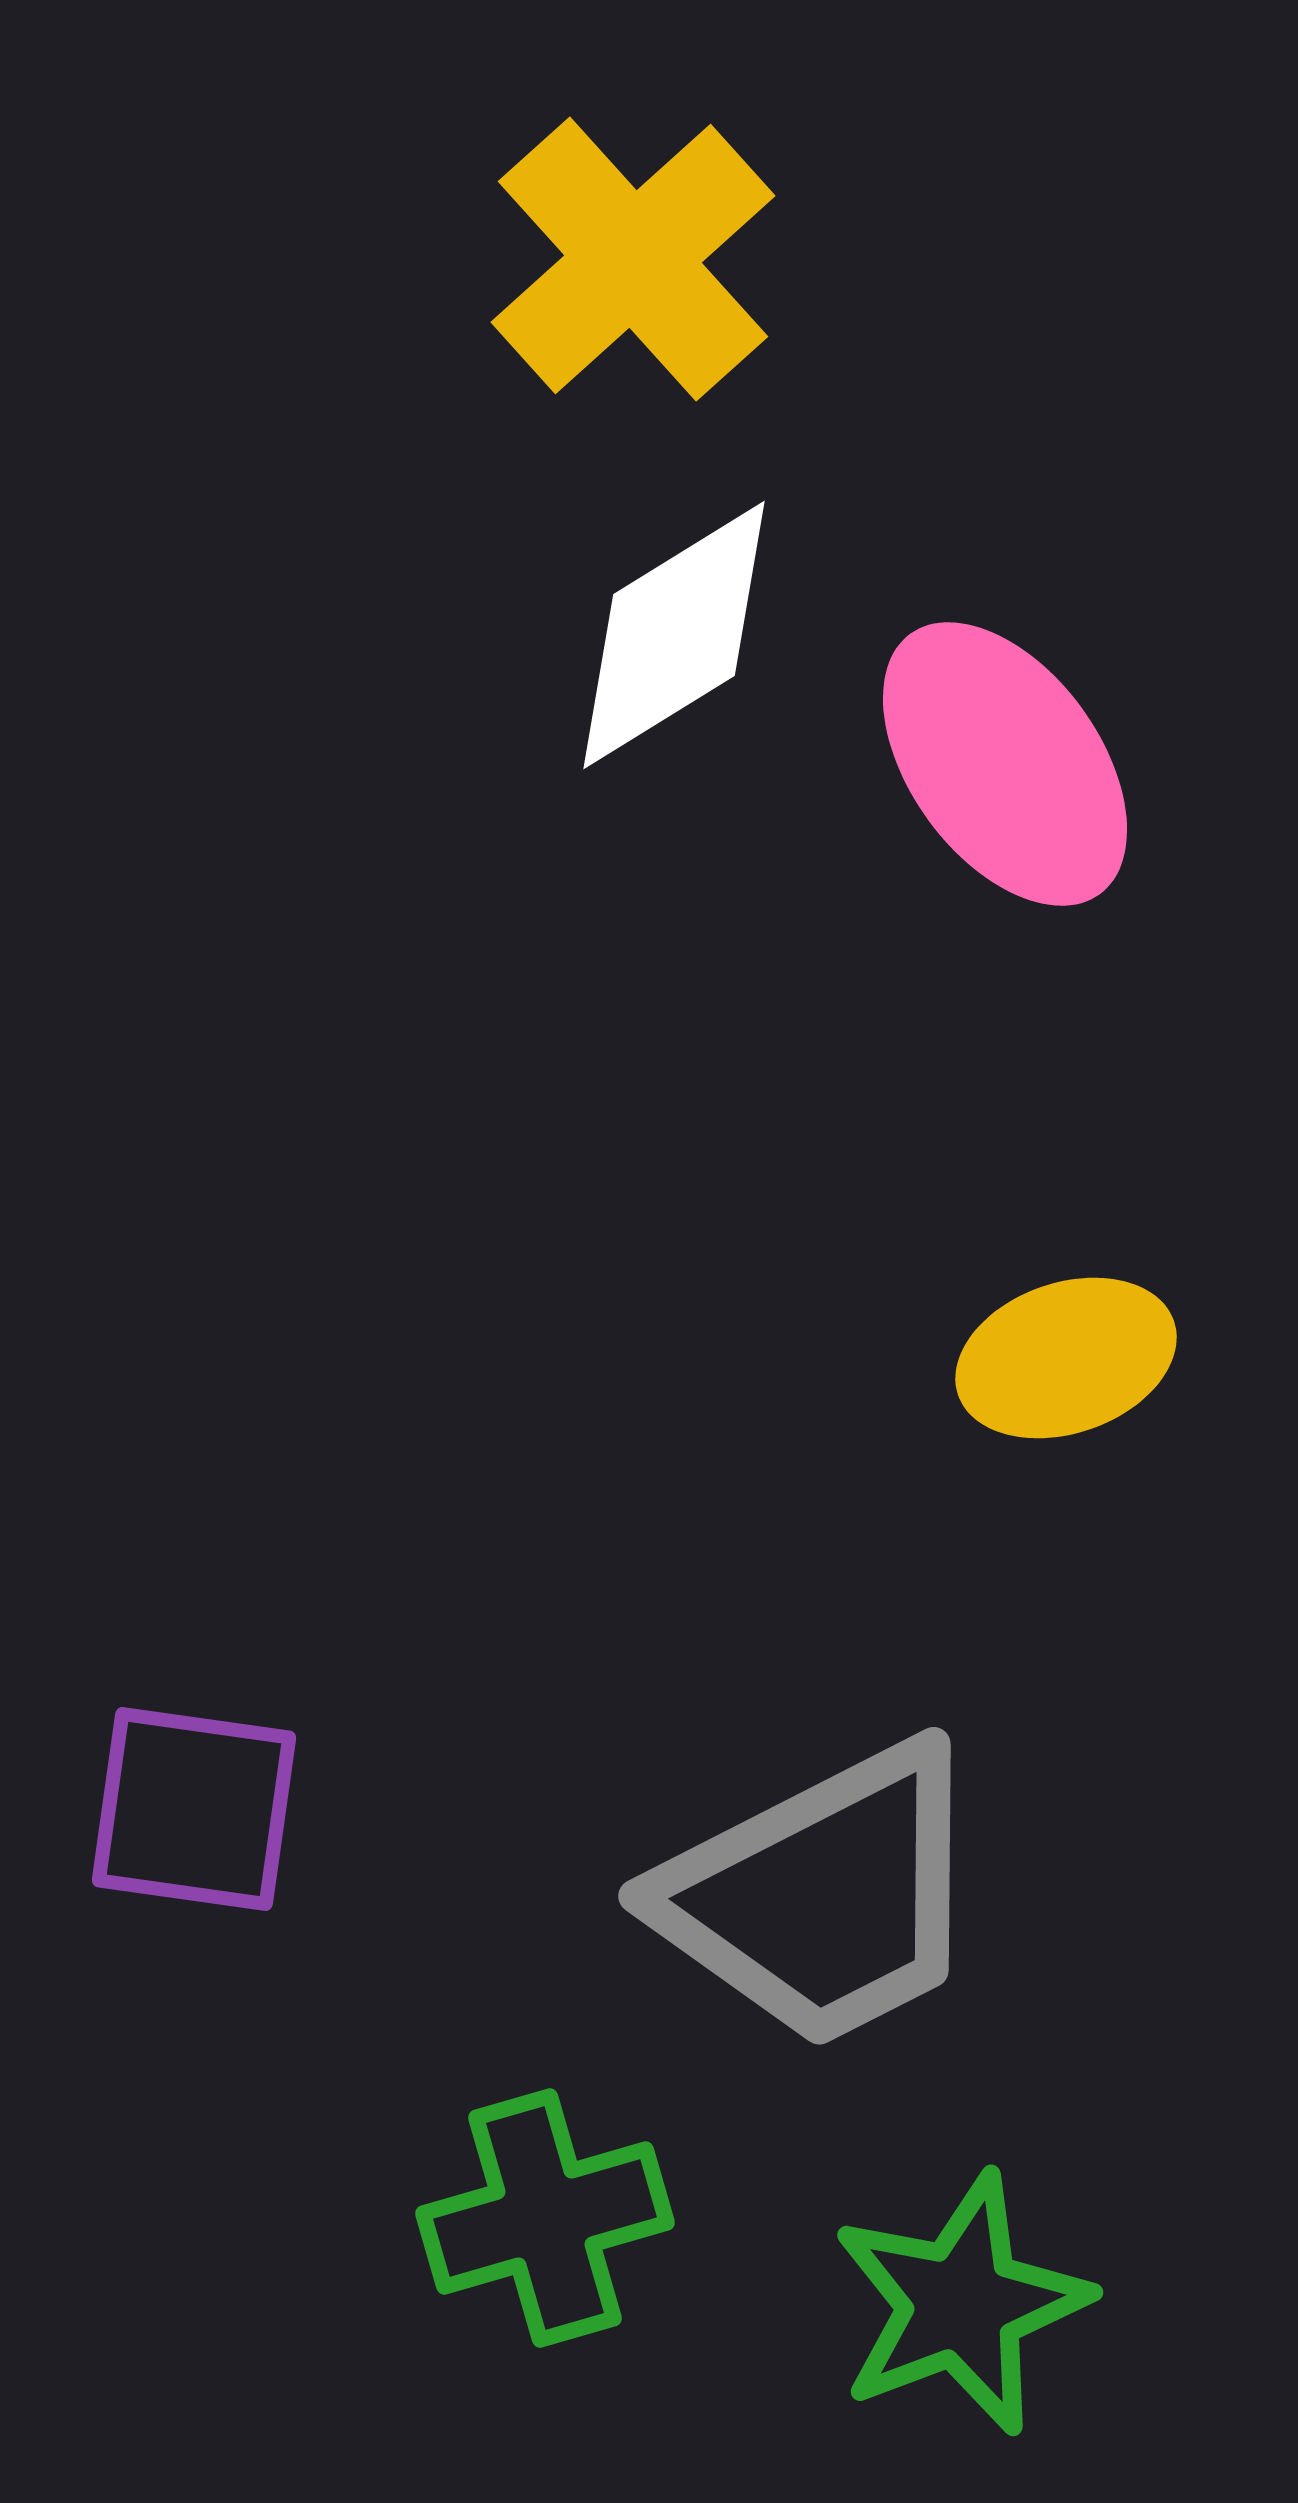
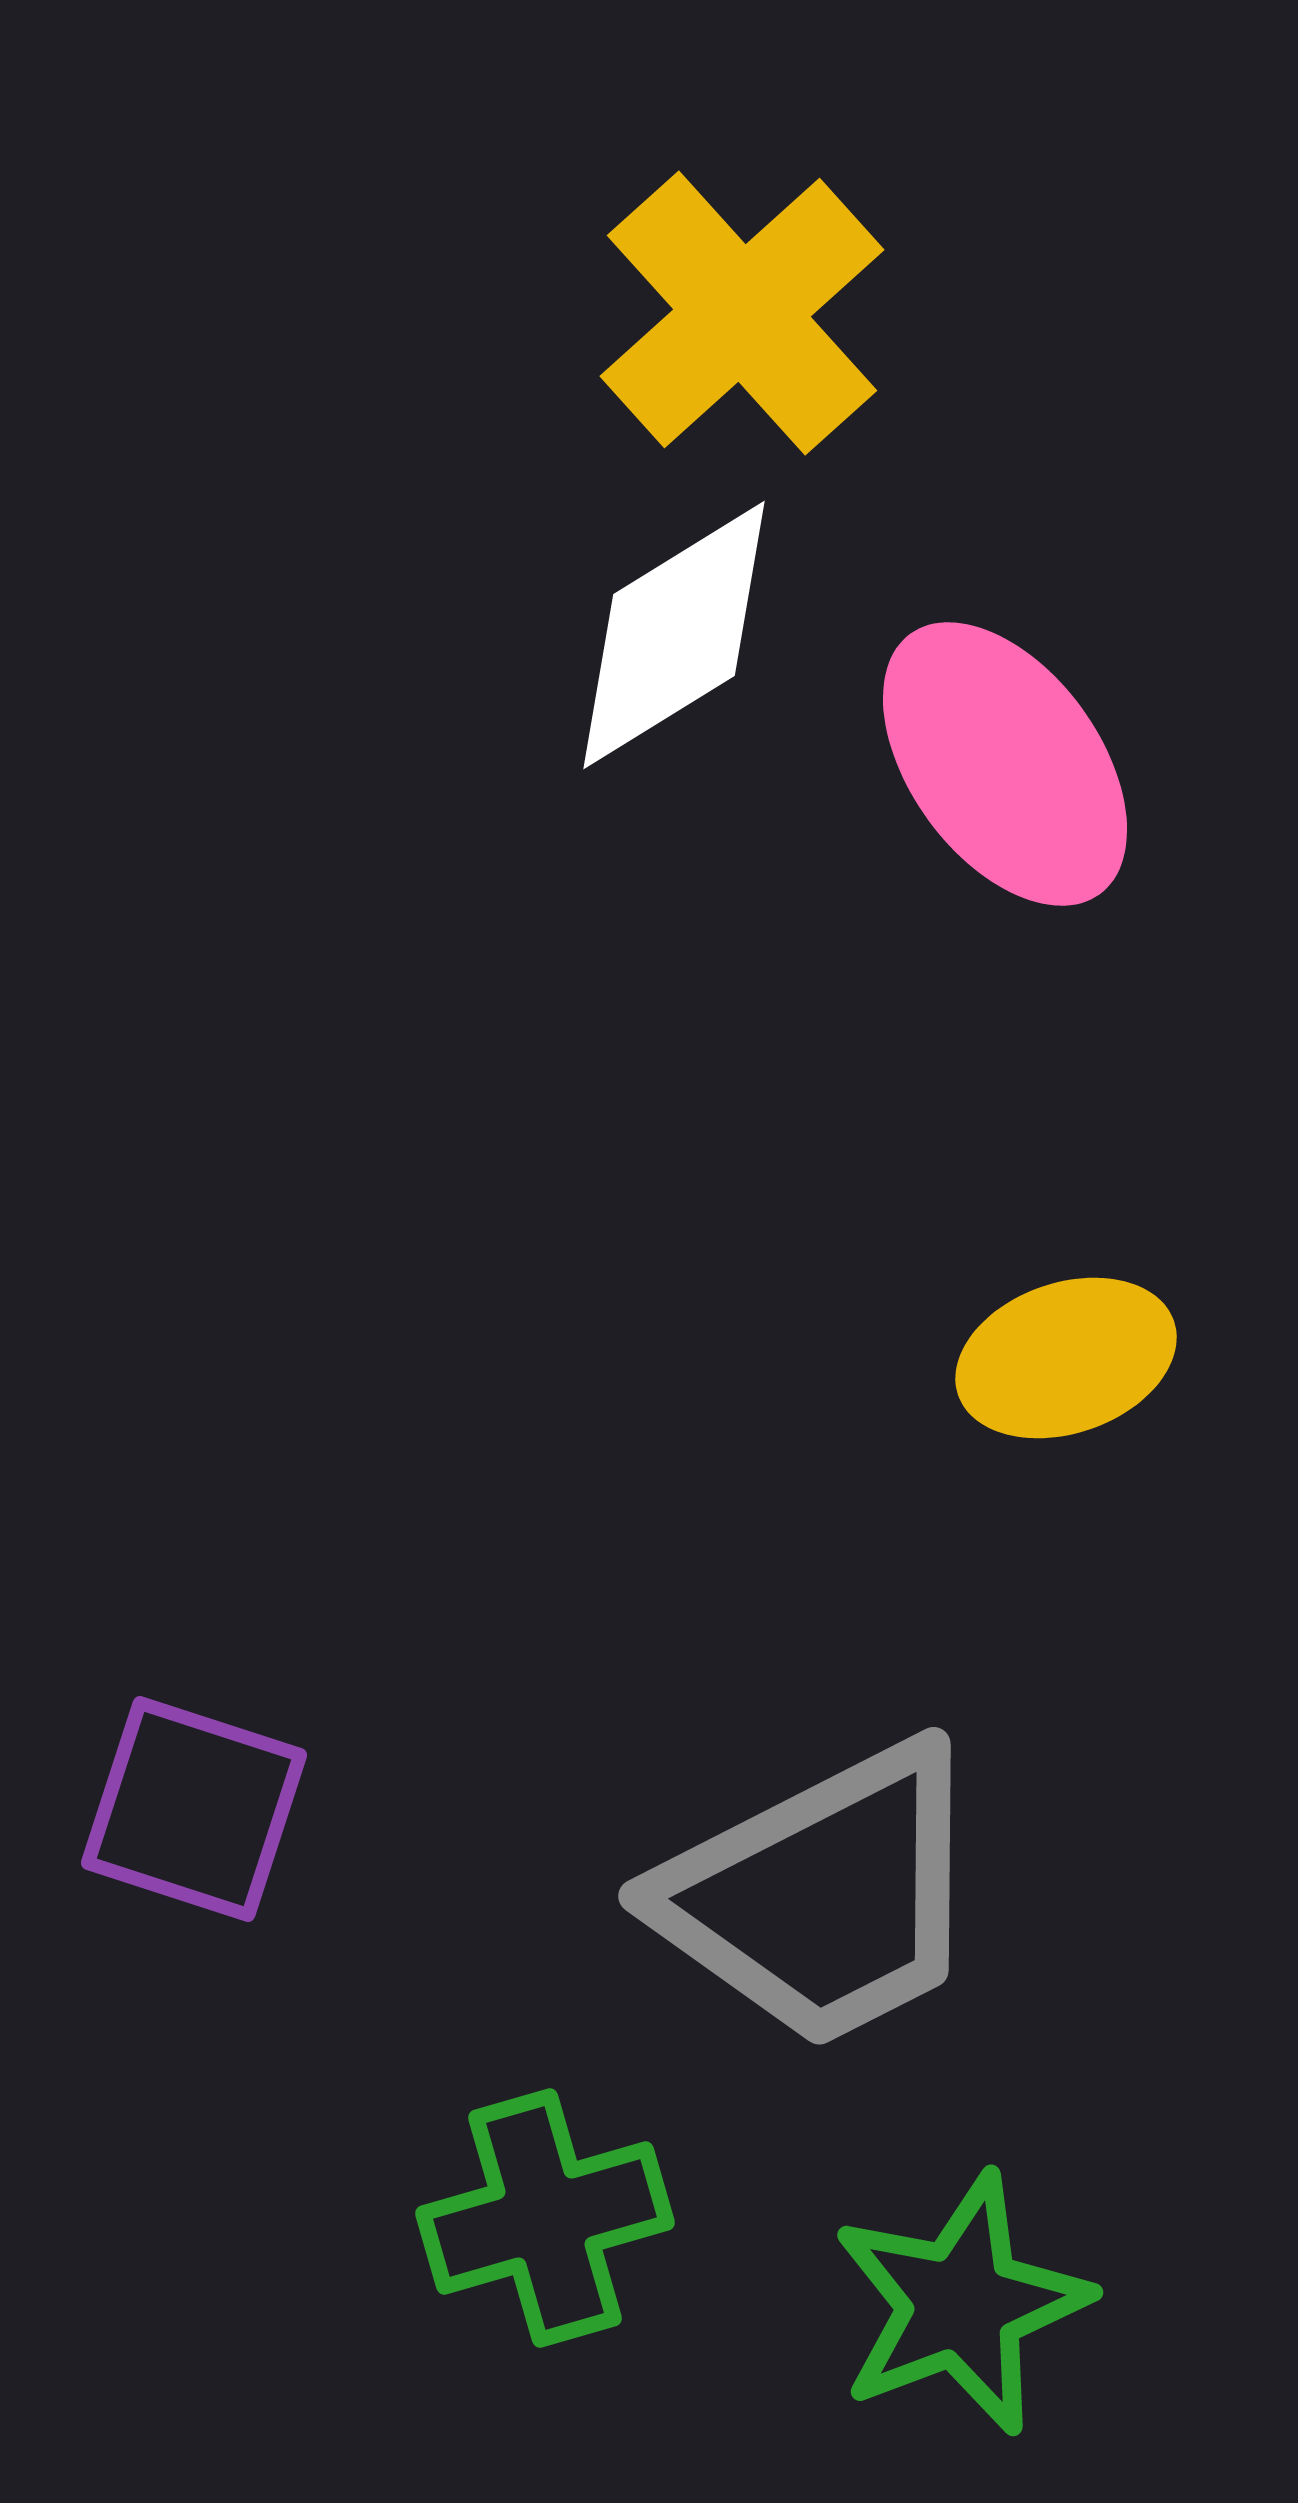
yellow cross: moved 109 px right, 54 px down
purple square: rotated 10 degrees clockwise
